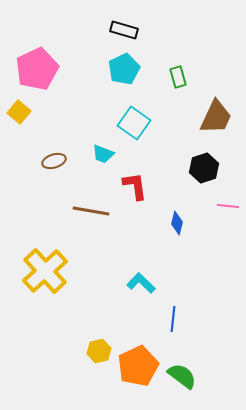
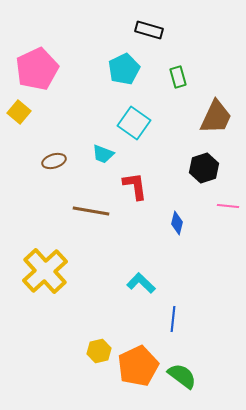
black rectangle: moved 25 px right
